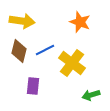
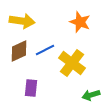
brown diamond: rotated 50 degrees clockwise
purple rectangle: moved 2 px left, 2 px down
